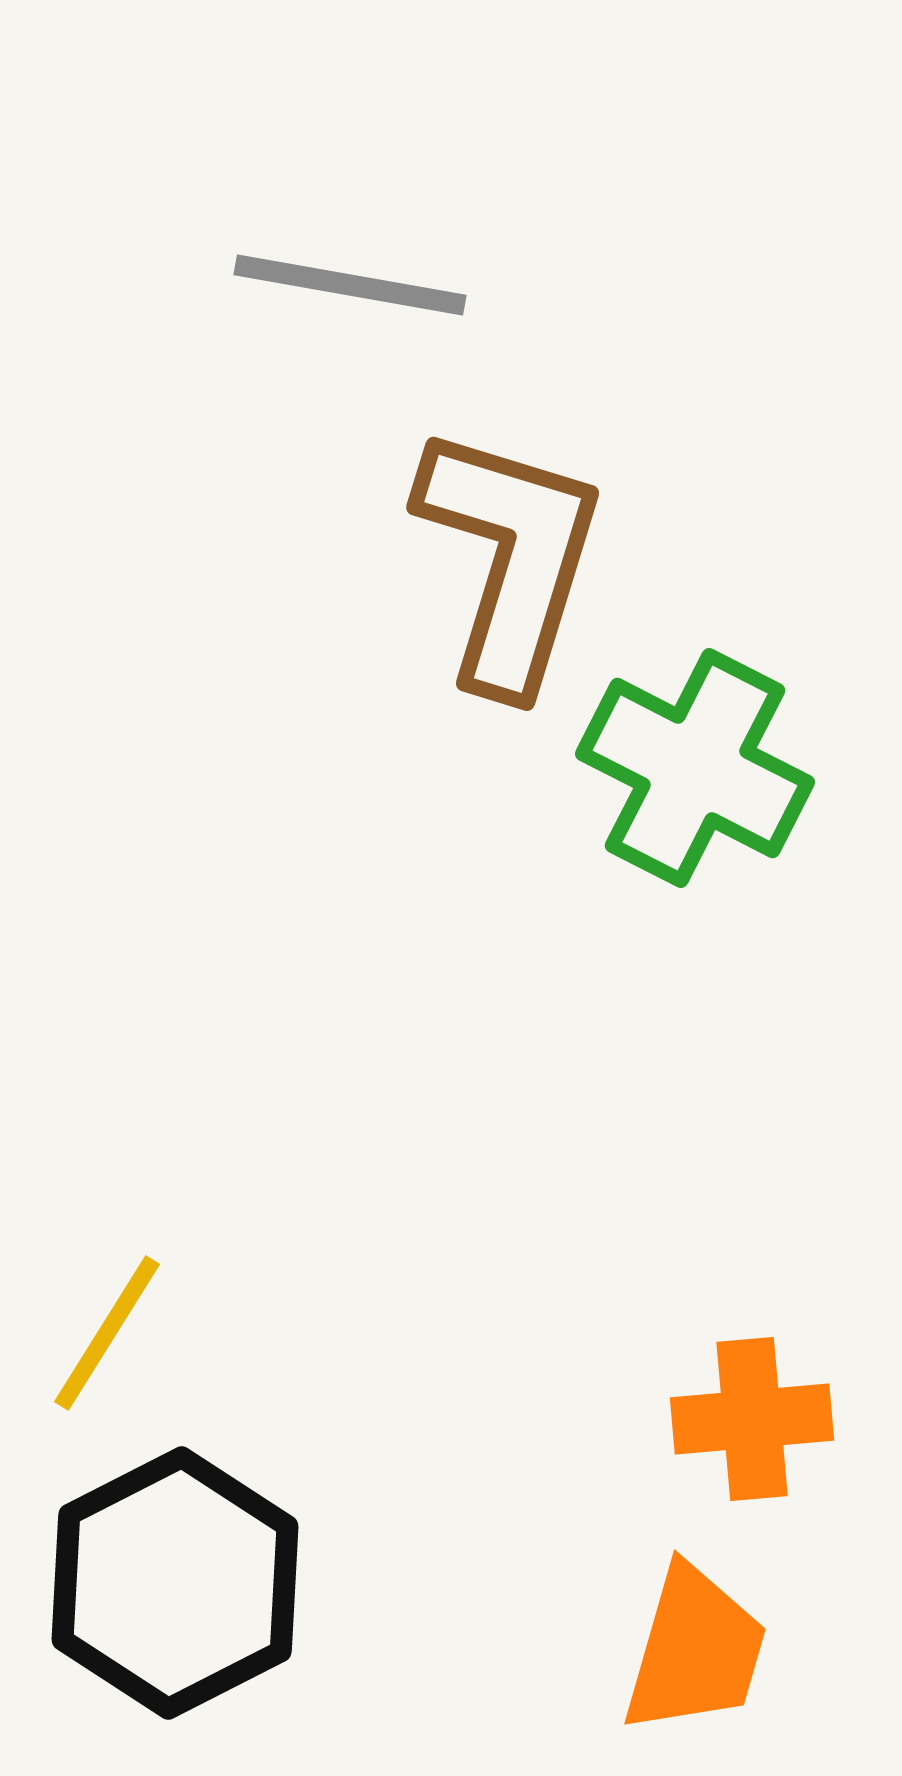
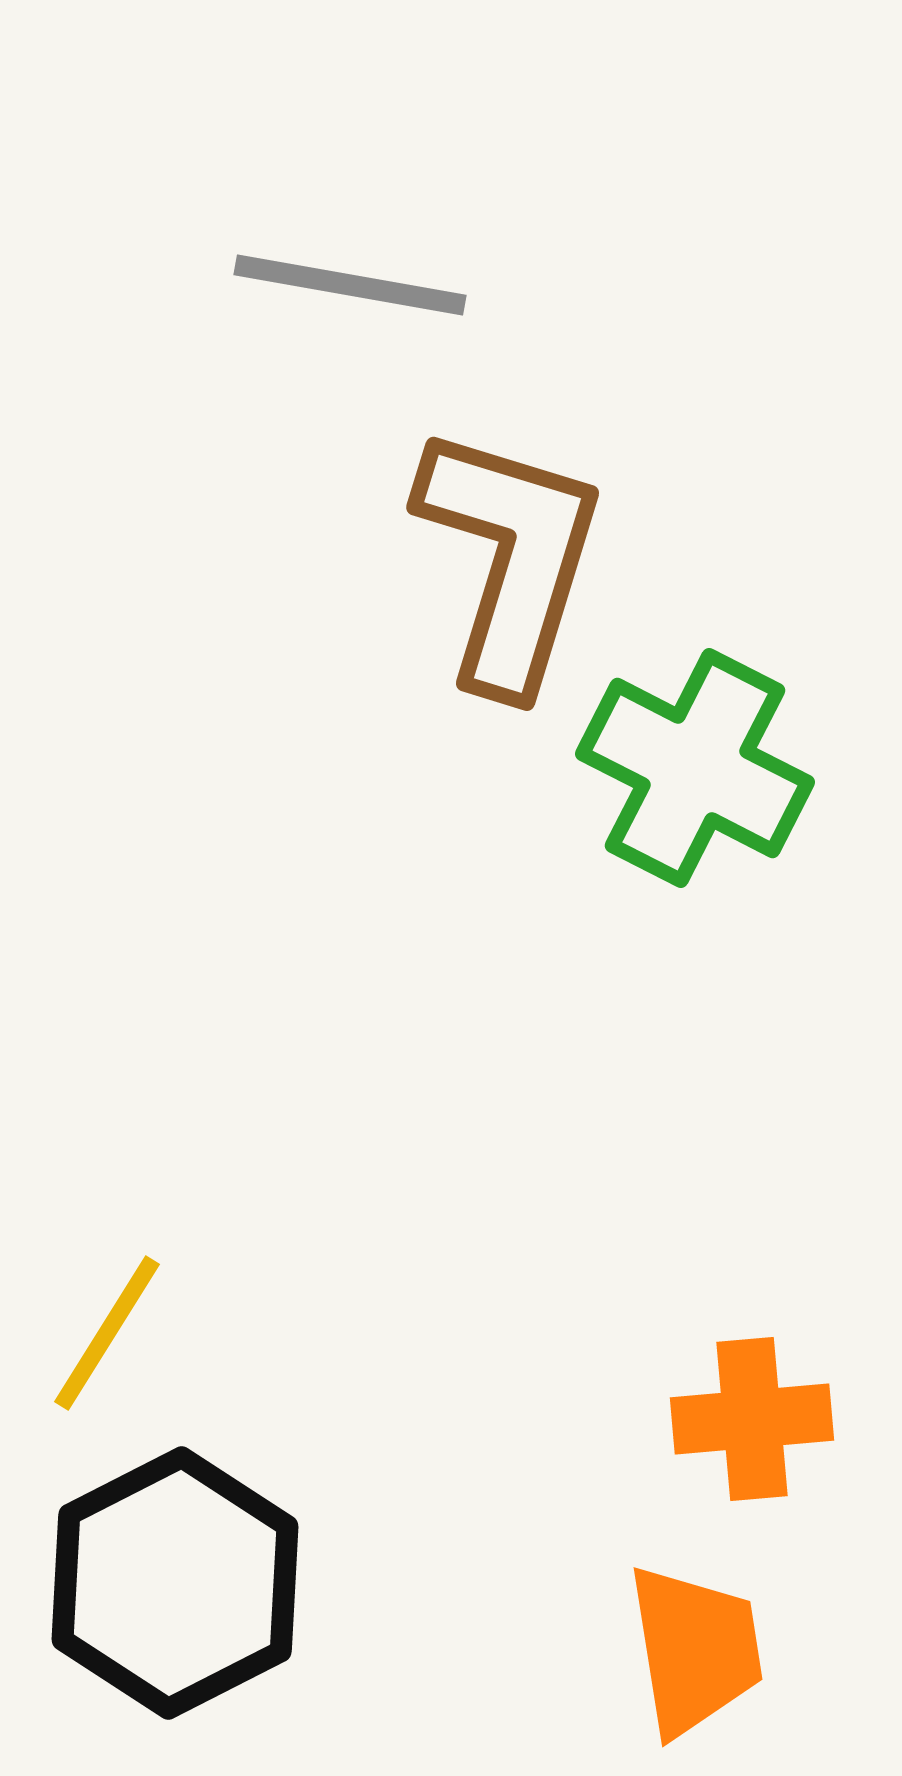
orange trapezoid: rotated 25 degrees counterclockwise
